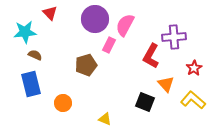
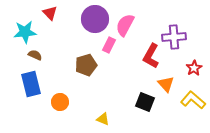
orange circle: moved 3 px left, 1 px up
yellow triangle: moved 2 px left
